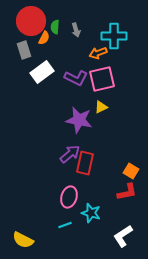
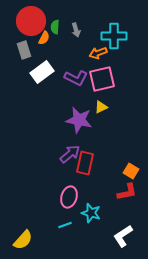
yellow semicircle: rotated 75 degrees counterclockwise
